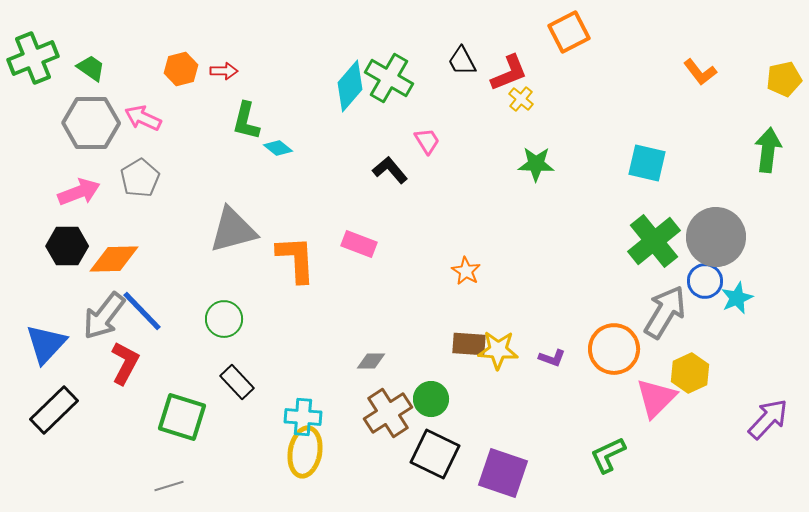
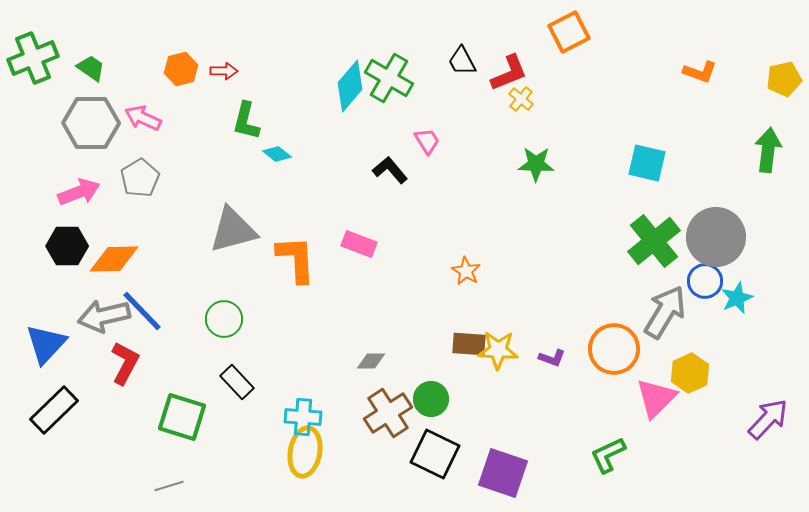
orange L-shape at (700, 72): rotated 32 degrees counterclockwise
cyan diamond at (278, 148): moved 1 px left, 6 px down
gray arrow at (104, 316): rotated 39 degrees clockwise
